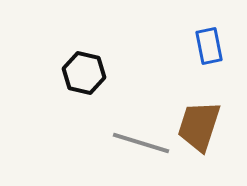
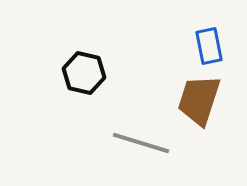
brown trapezoid: moved 26 px up
